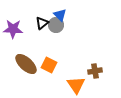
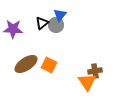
blue triangle: rotated 24 degrees clockwise
brown ellipse: rotated 75 degrees counterclockwise
orange triangle: moved 11 px right, 3 px up
